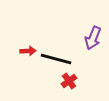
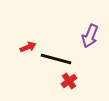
purple arrow: moved 3 px left, 2 px up
red arrow: moved 4 px up; rotated 21 degrees counterclockwise
